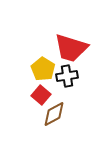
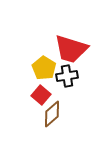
red trapezoid: moved 1 px down
yellow pentagon: moved 1 px right, 1 px up
brown diamond: moved 2 px left; rotated 12 degrees counterclockwise
